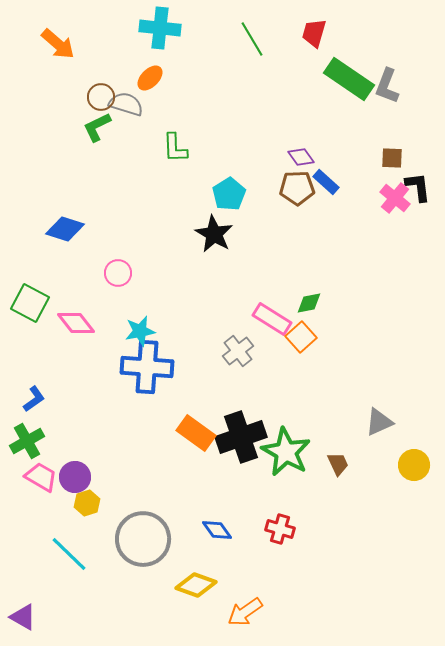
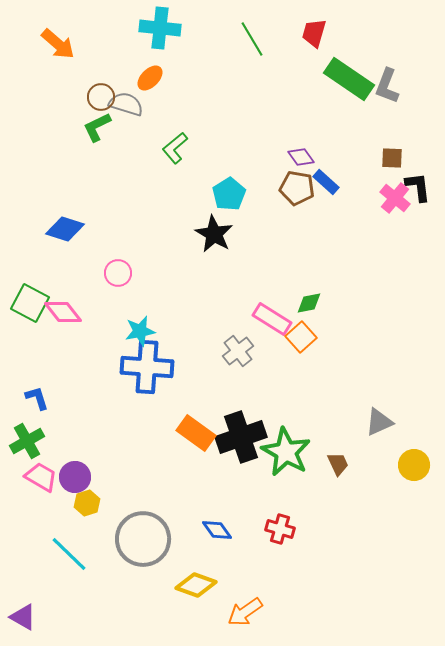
green L-shape at (175, 148): rotated 52 degrees clockwise
brown pentagon at (297, 188): rotated 12 degrees clockwise
pink diamond at (76, 323): moved 13 px left, 11 px up
blue L-shape at (34, 399): moved 3 px right, 1 px up; rotated 72 degrees counterclockwise
